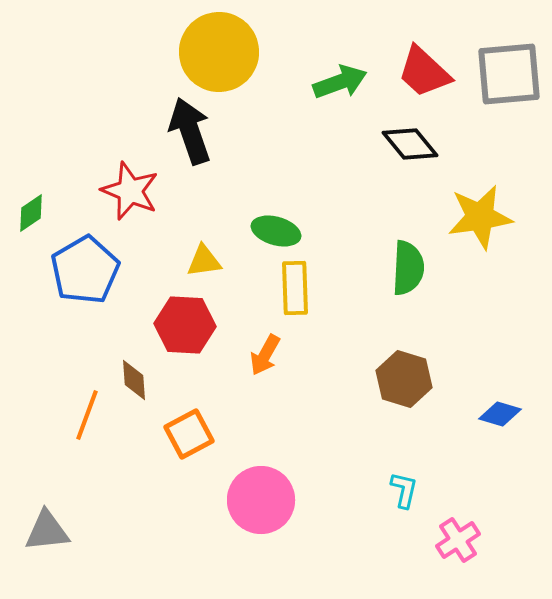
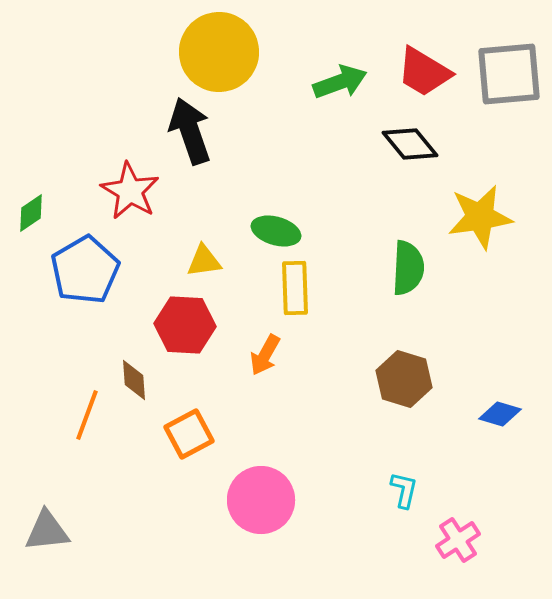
red trapezoid: rotated 12 degrees counterclockwise
red star: rotated 8 degrees clockwise
